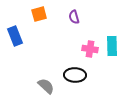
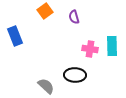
orange square: moved 6 px right, 3 px up; rotated 21 degrees counterclockwise
